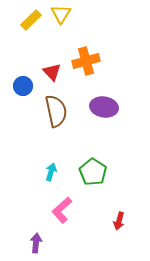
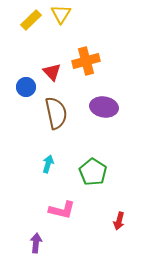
blue circle: moved 3 px right, 1 px down
brown semicircle: moved 2 px down
cyan arrow: moved 3 px left, 8 px up
pink L-shape: rotated 124 degrees counterclockwise
